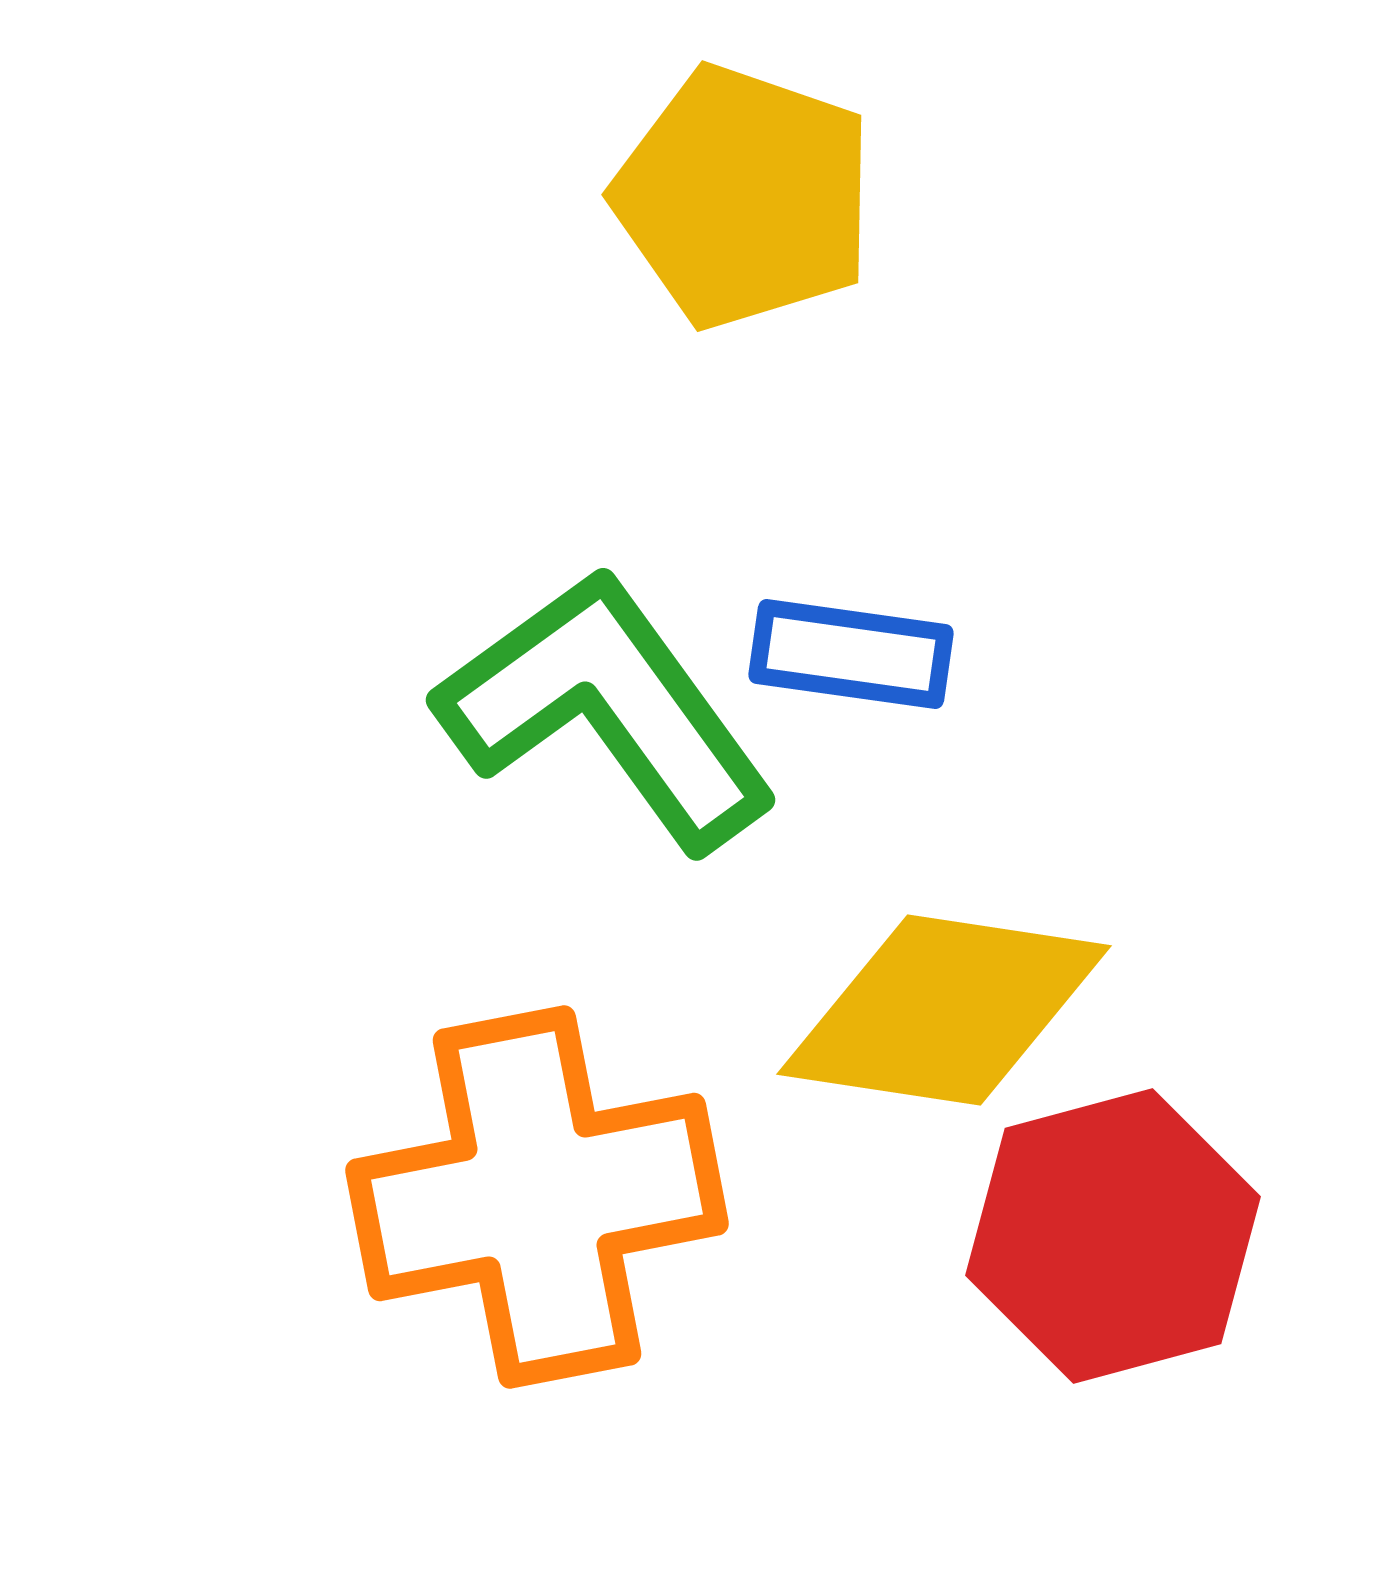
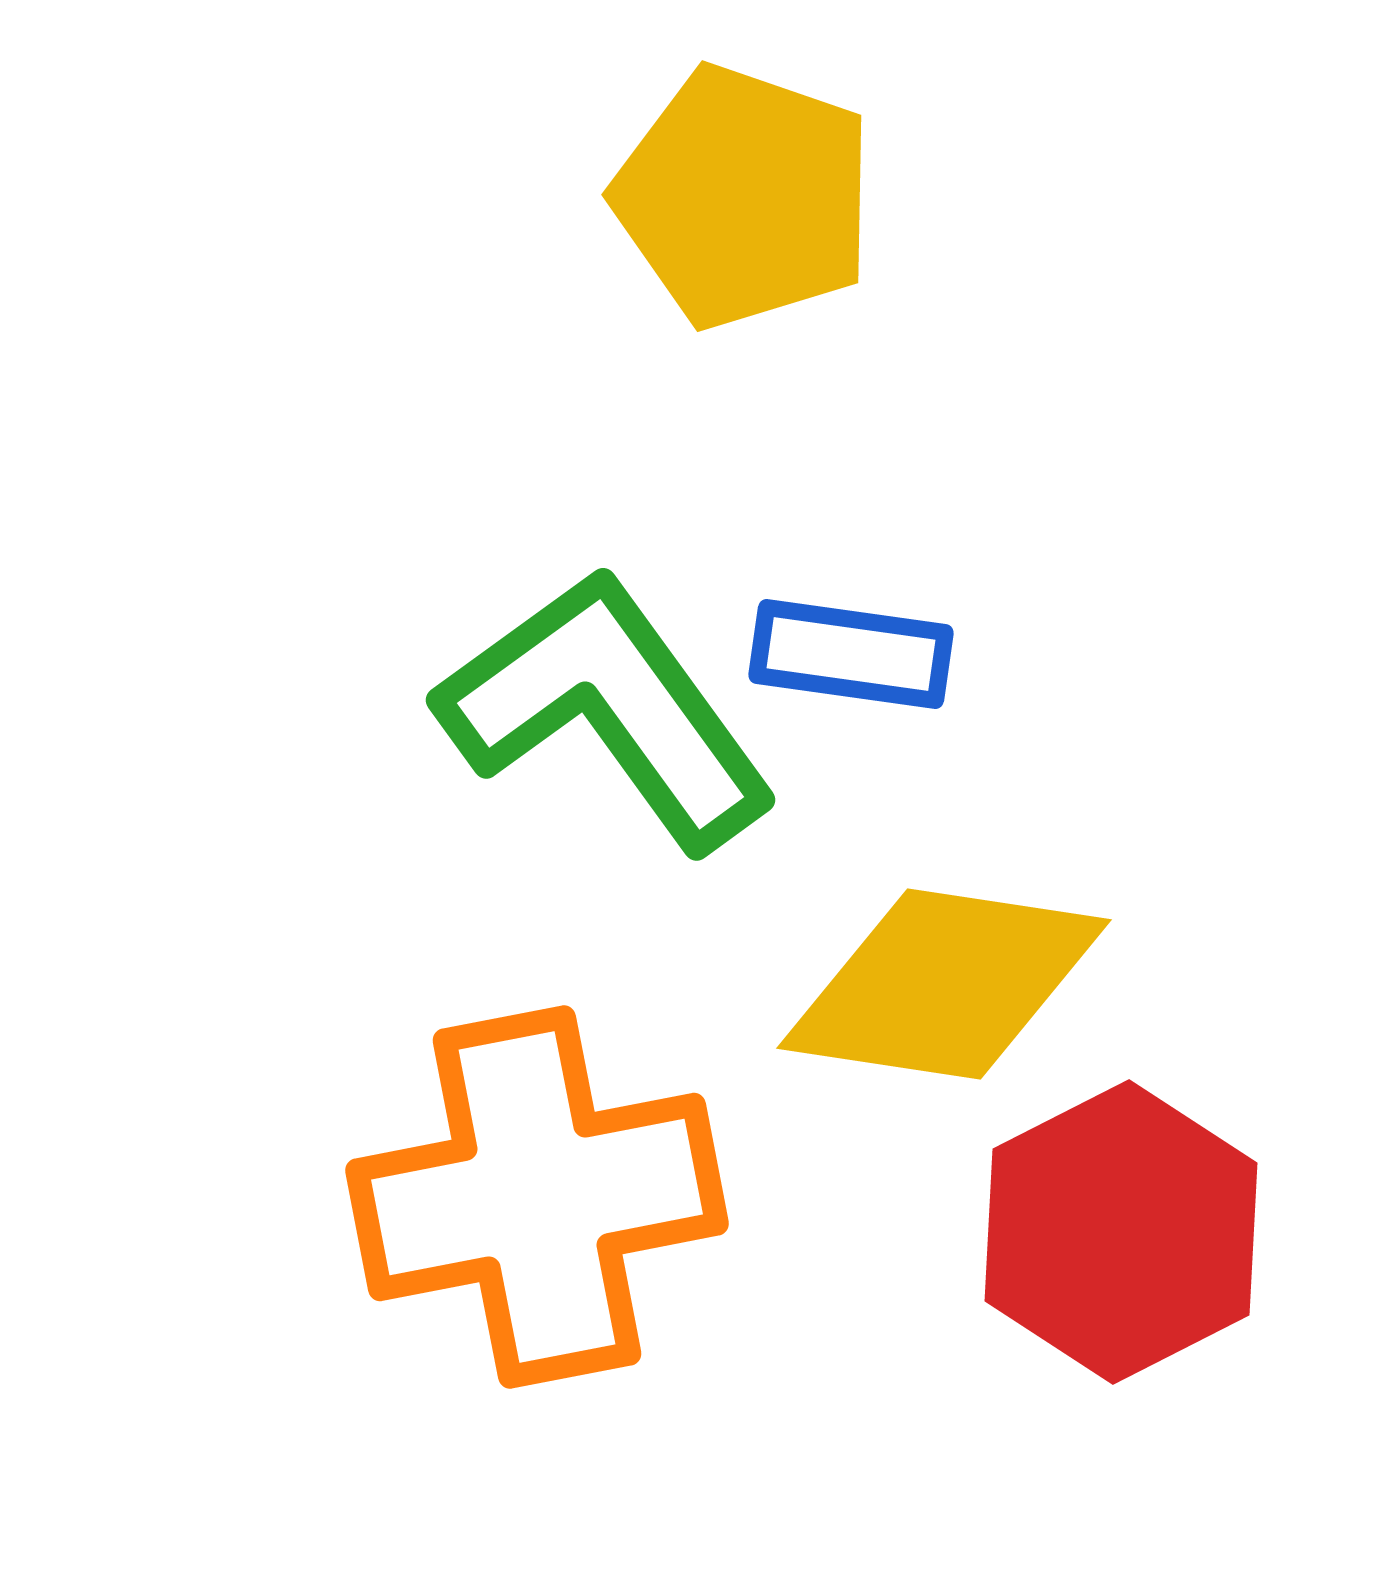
yellow diamond: moved 26 px up
red hexagon: moved 8 px right, 4 px up; rotated 12 degrees counterclockwise
